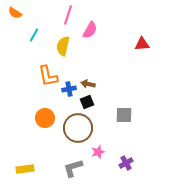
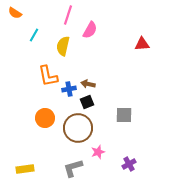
purple cross: moved 3 px right, 1 px down
